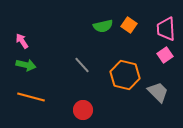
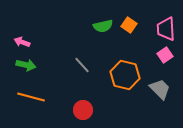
pink arrow: moved 1 px down; rotated 35 degrees counterclockwise
gray trapezoid: moved 2 px right, 3 px up
